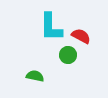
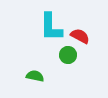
red semicircle: moved 1 px left
